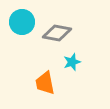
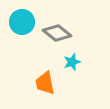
gray diamond: rotated 28 degrees clockwise
